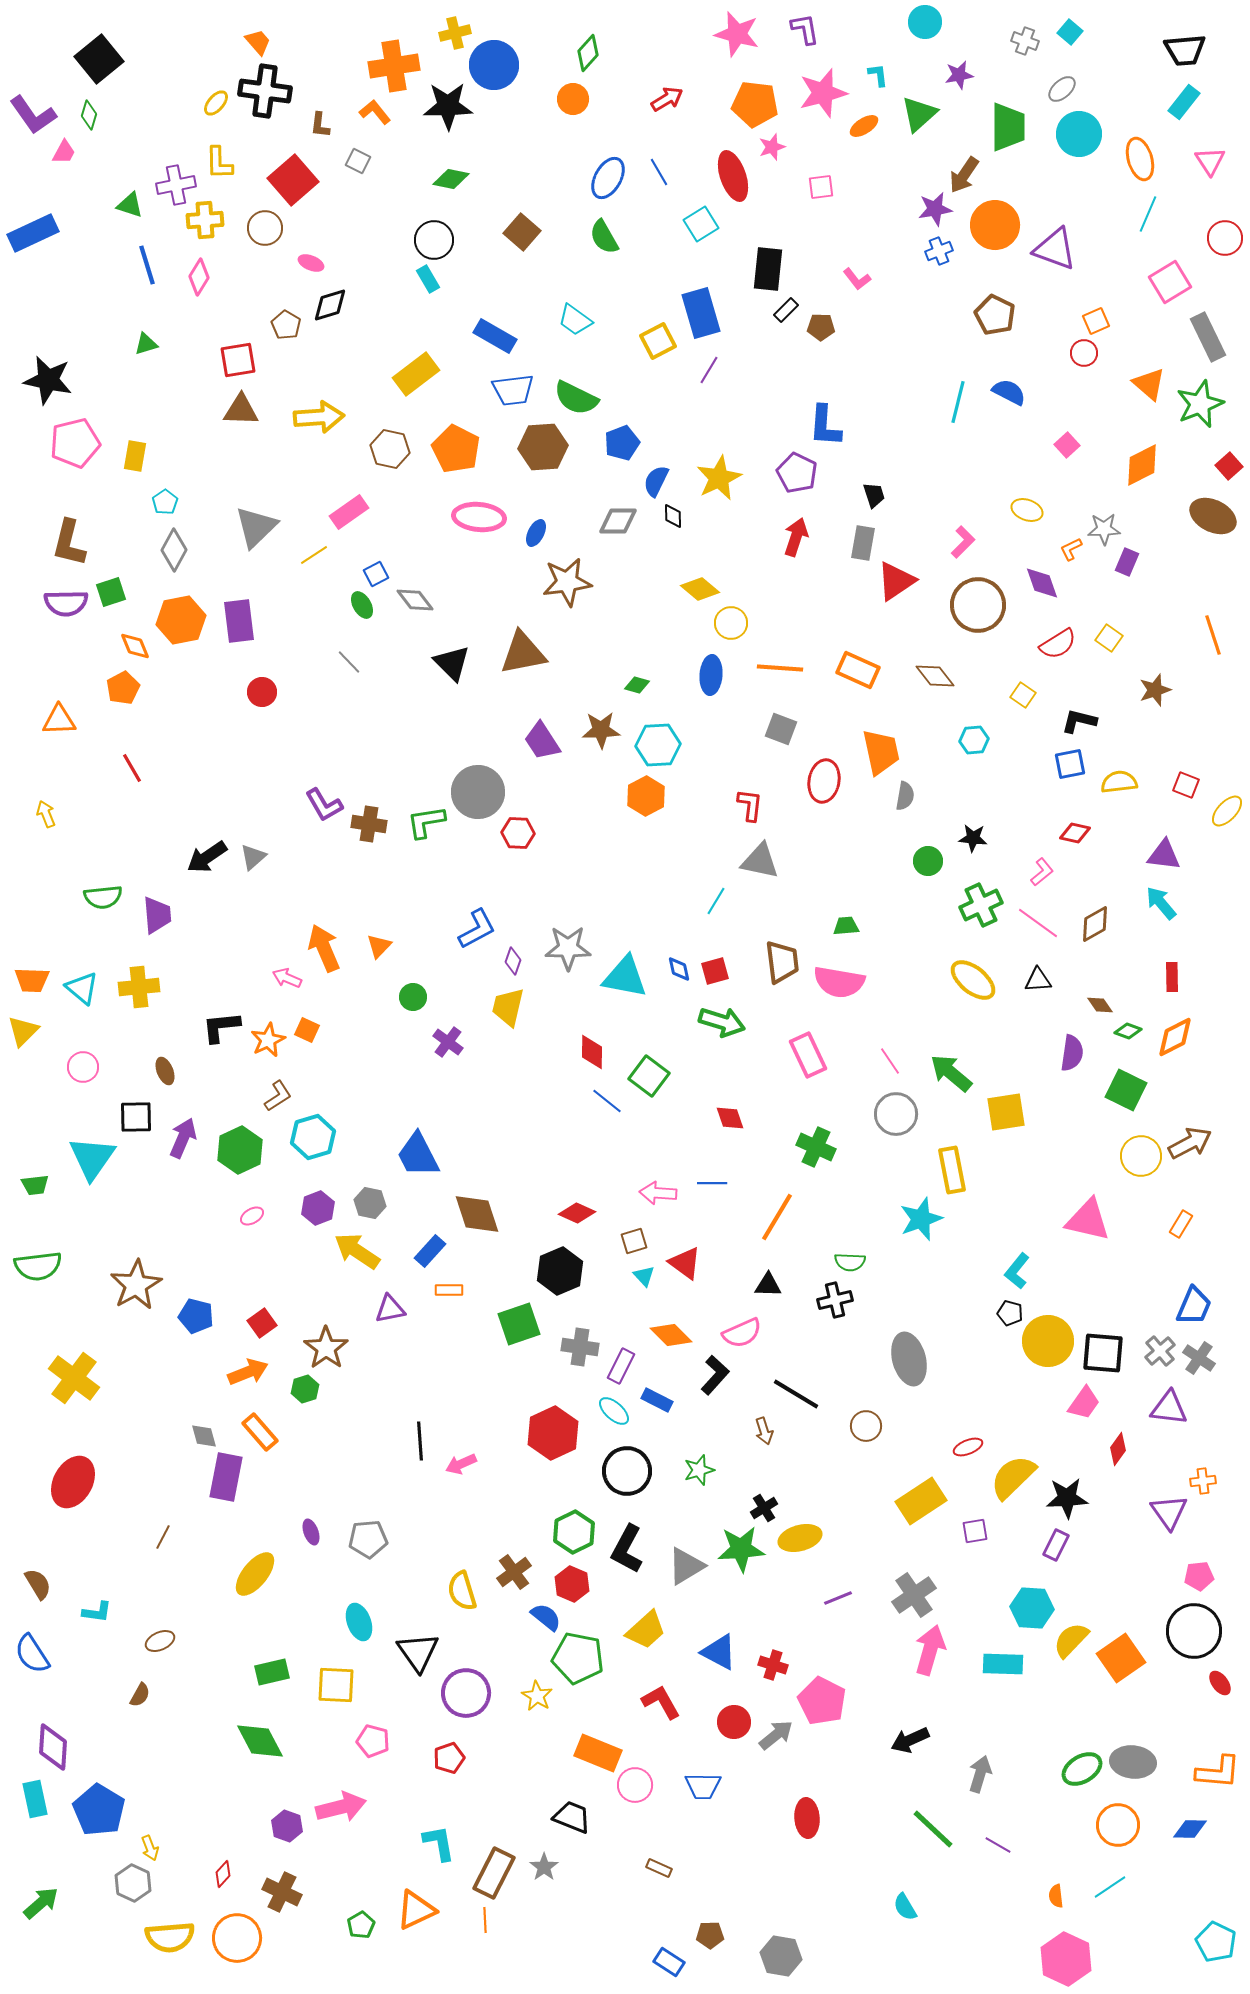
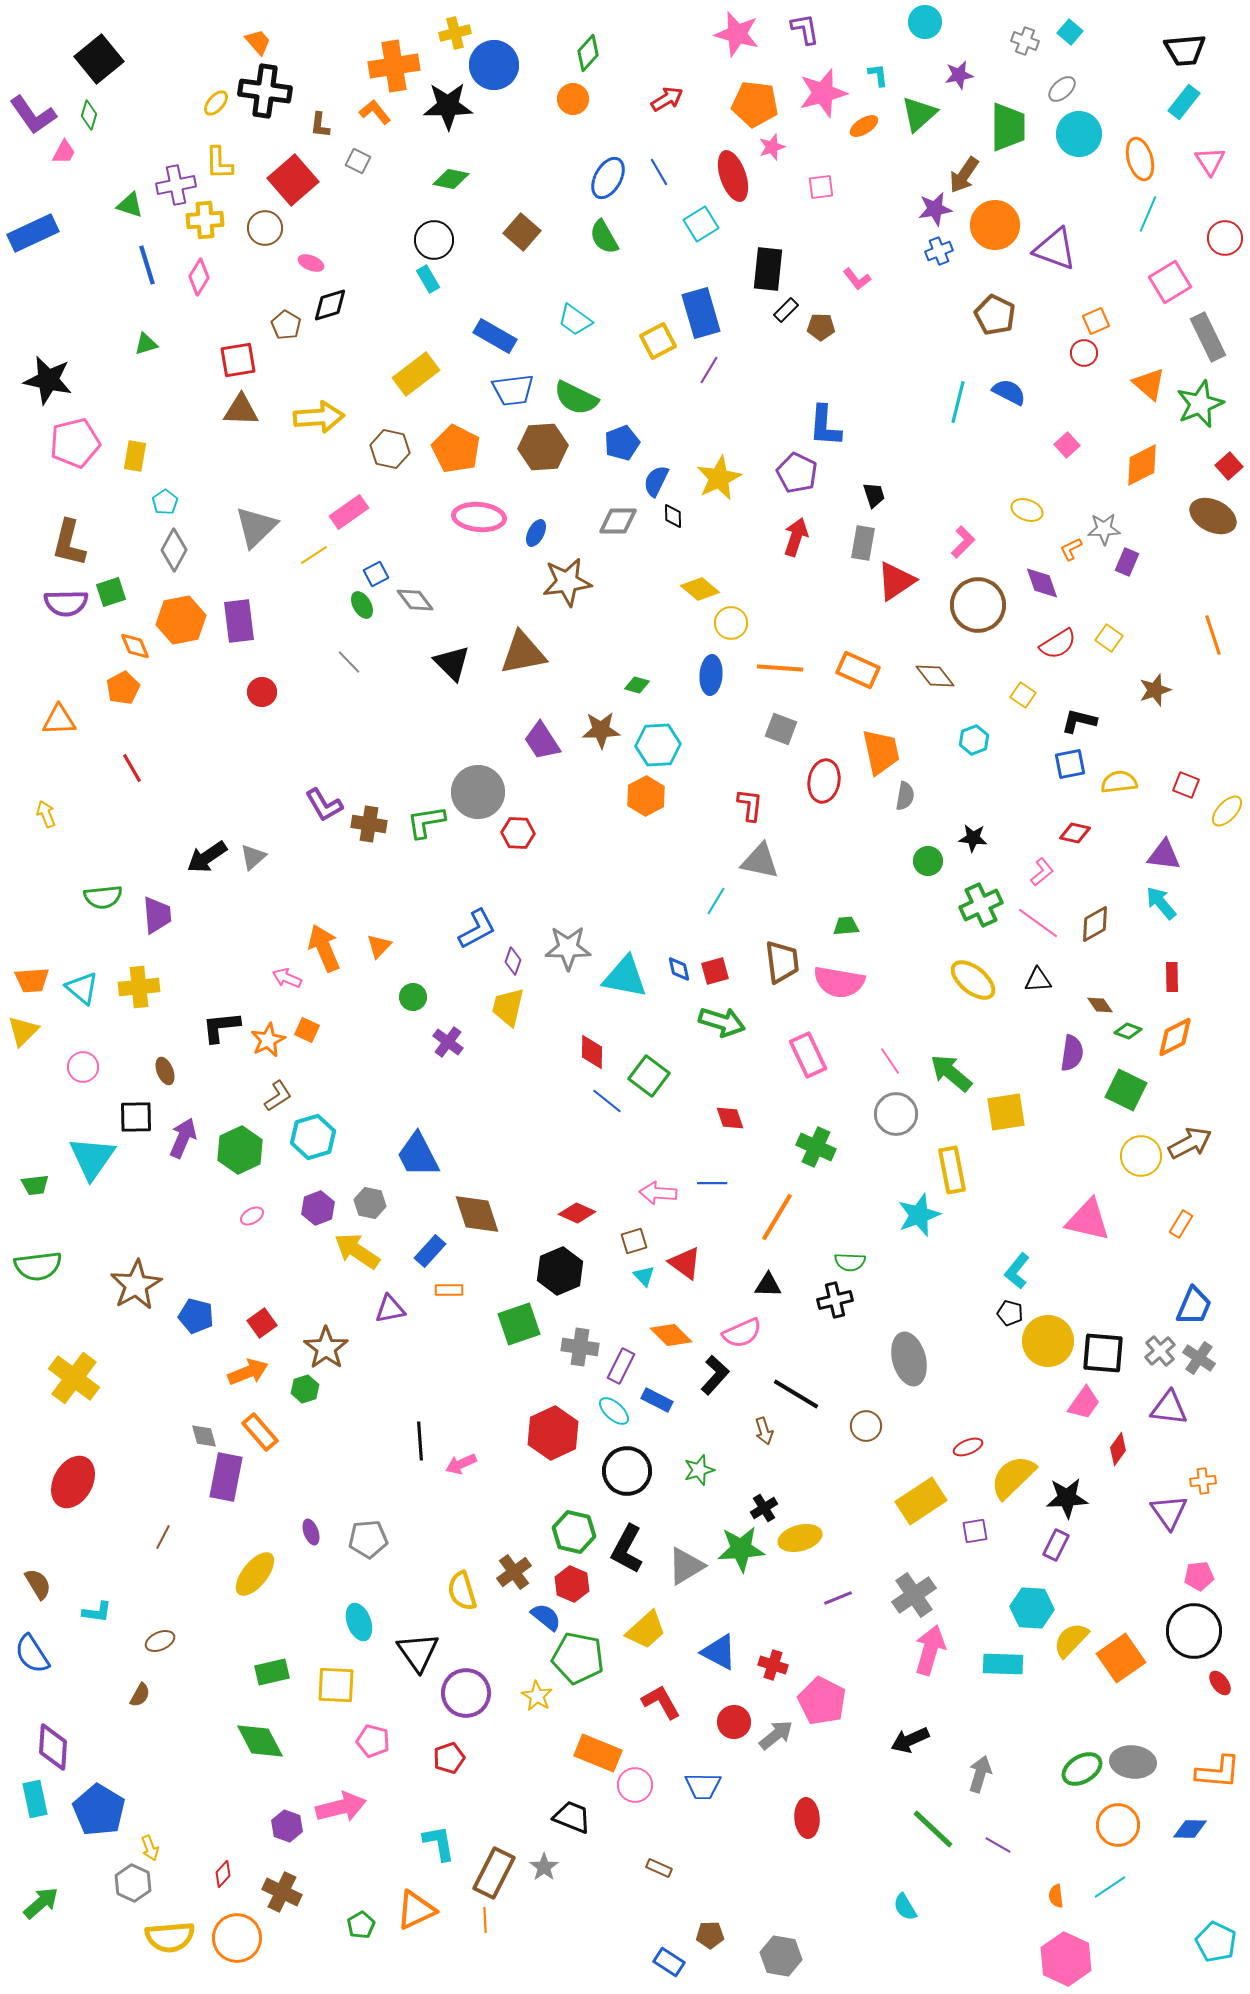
cyan hexagon at (974, 740): rotated 16 degrees counterclockwise
orange trapezoid at (32, 980): rotated 6 degrees counterclockwise
cyan star at (921, 1219): moved 2 px left, 4 px up
green hexagon at (574, 1532): rotated 21 degrees counterclockwise
